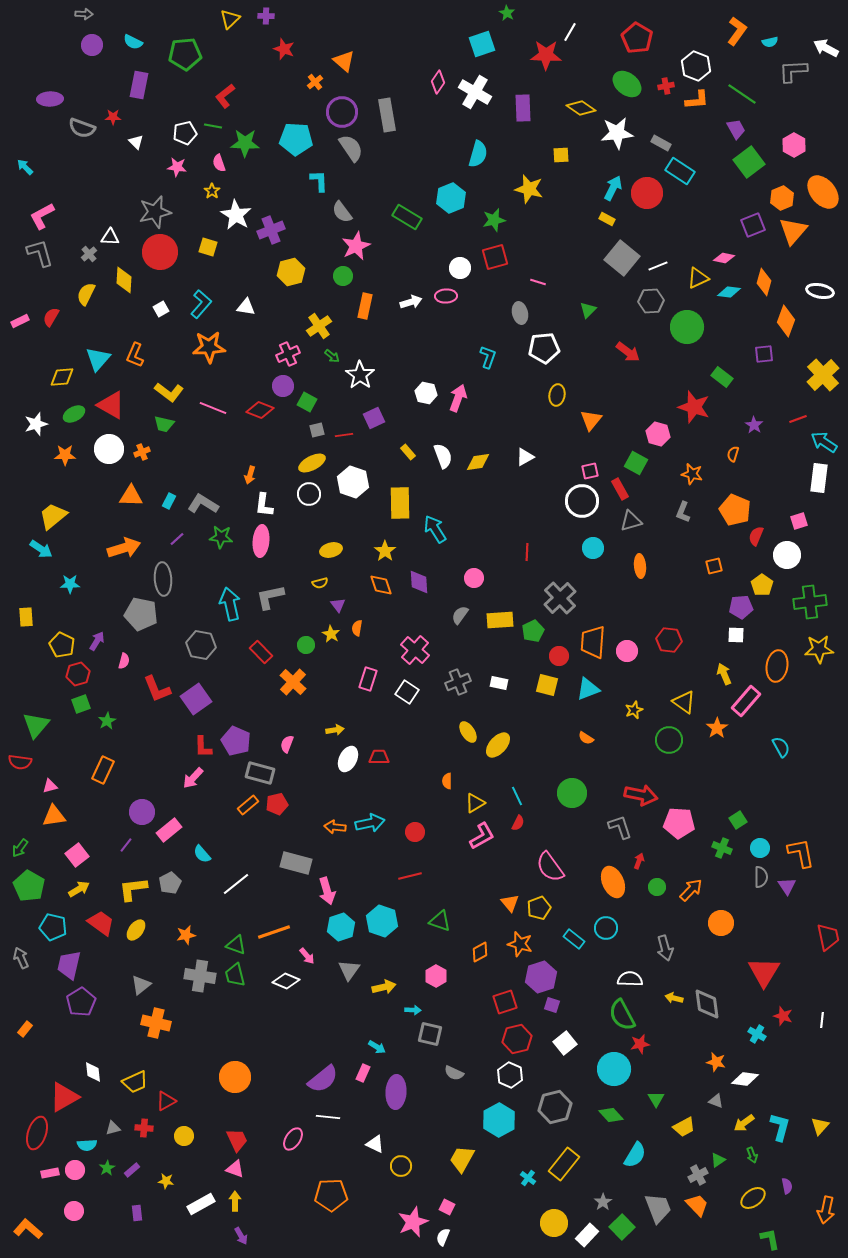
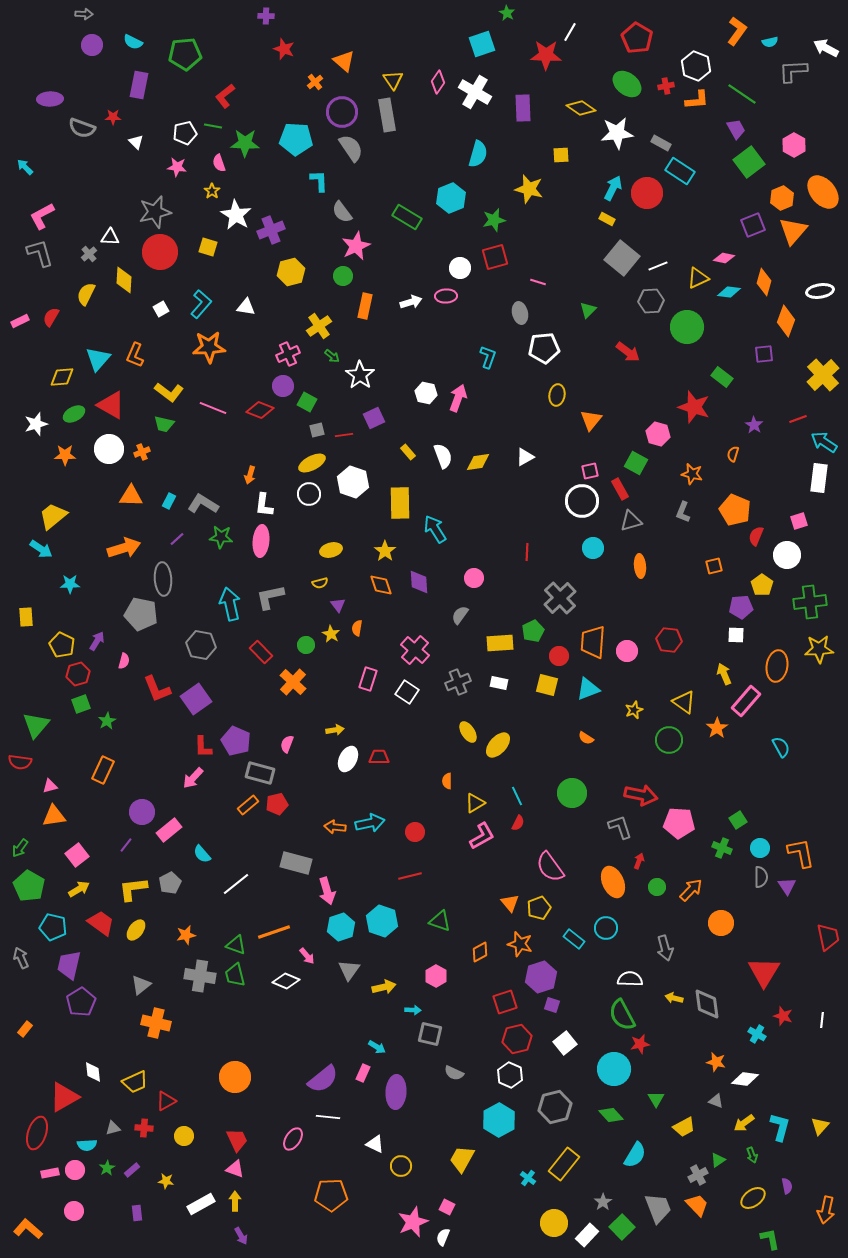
yellow triangle at (230, 19): moved 163 px right, 61 px down; rotated 20 degrees counterclockwise
white ellipse at (820, 291): rotated 20 degrees counterclockwise
yellow rectangle at (500, 620): moved 23 px down
